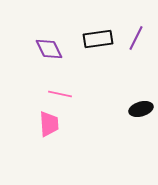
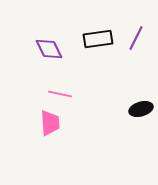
pink trapezoid: moved 1 px right, 1 px up
